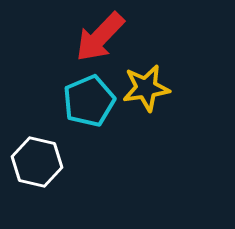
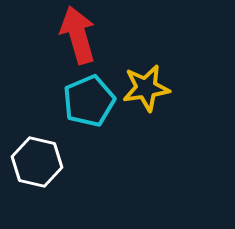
red arrow: moved 22 px left, 2 px up; rotated 120 degrees clockwise
